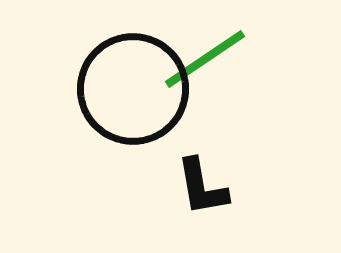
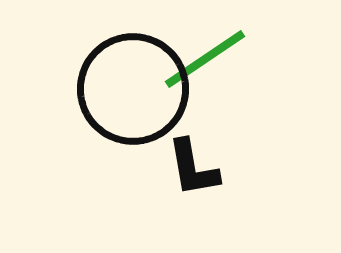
black L-shape: moved 9 px left, 19 px up
